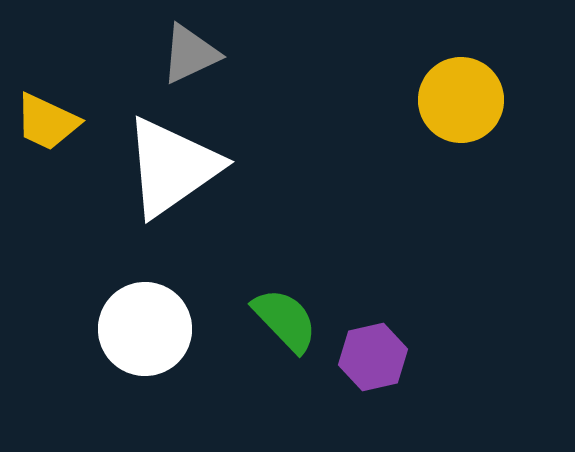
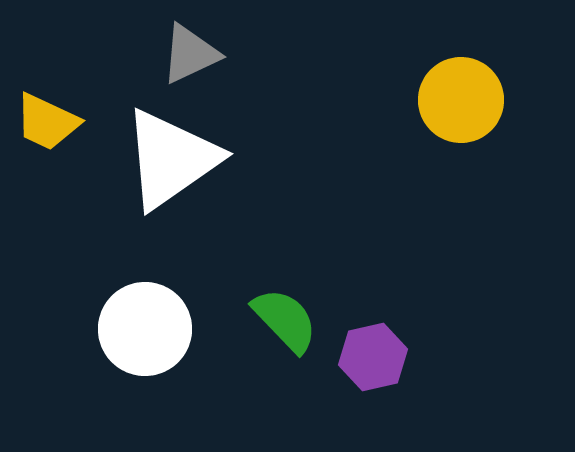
white triangle: moved 1 px left, 8 px up
